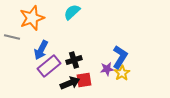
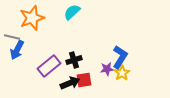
blue arrow: moved 24 px left
